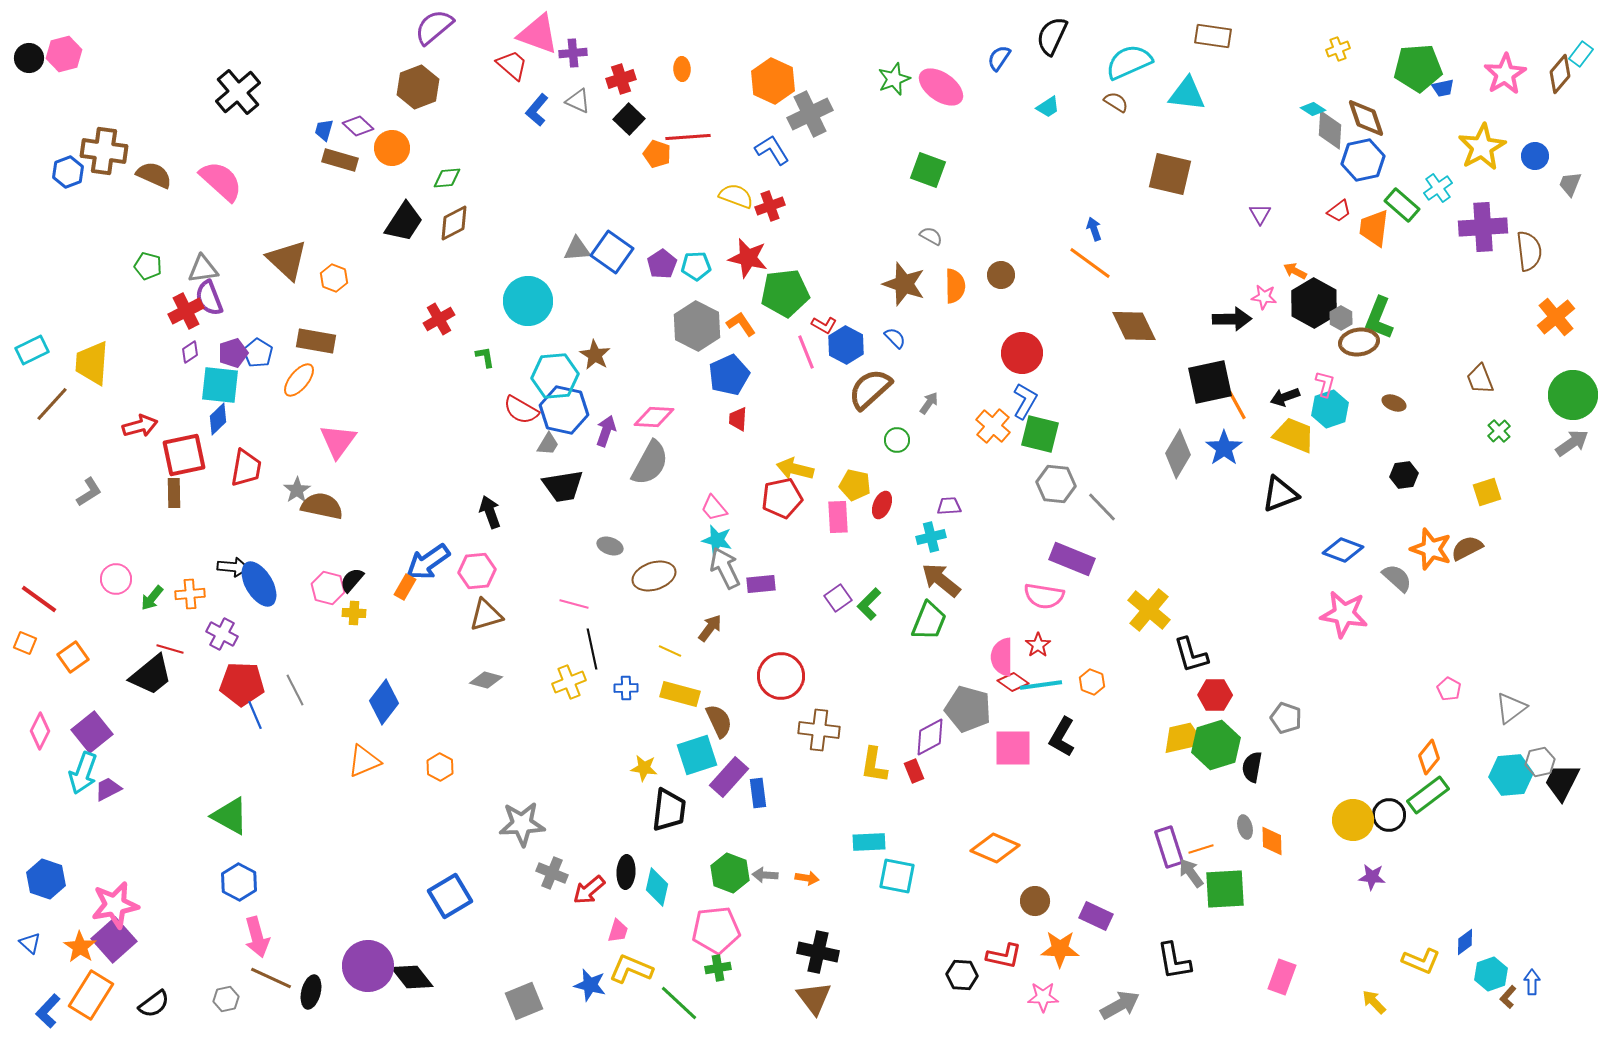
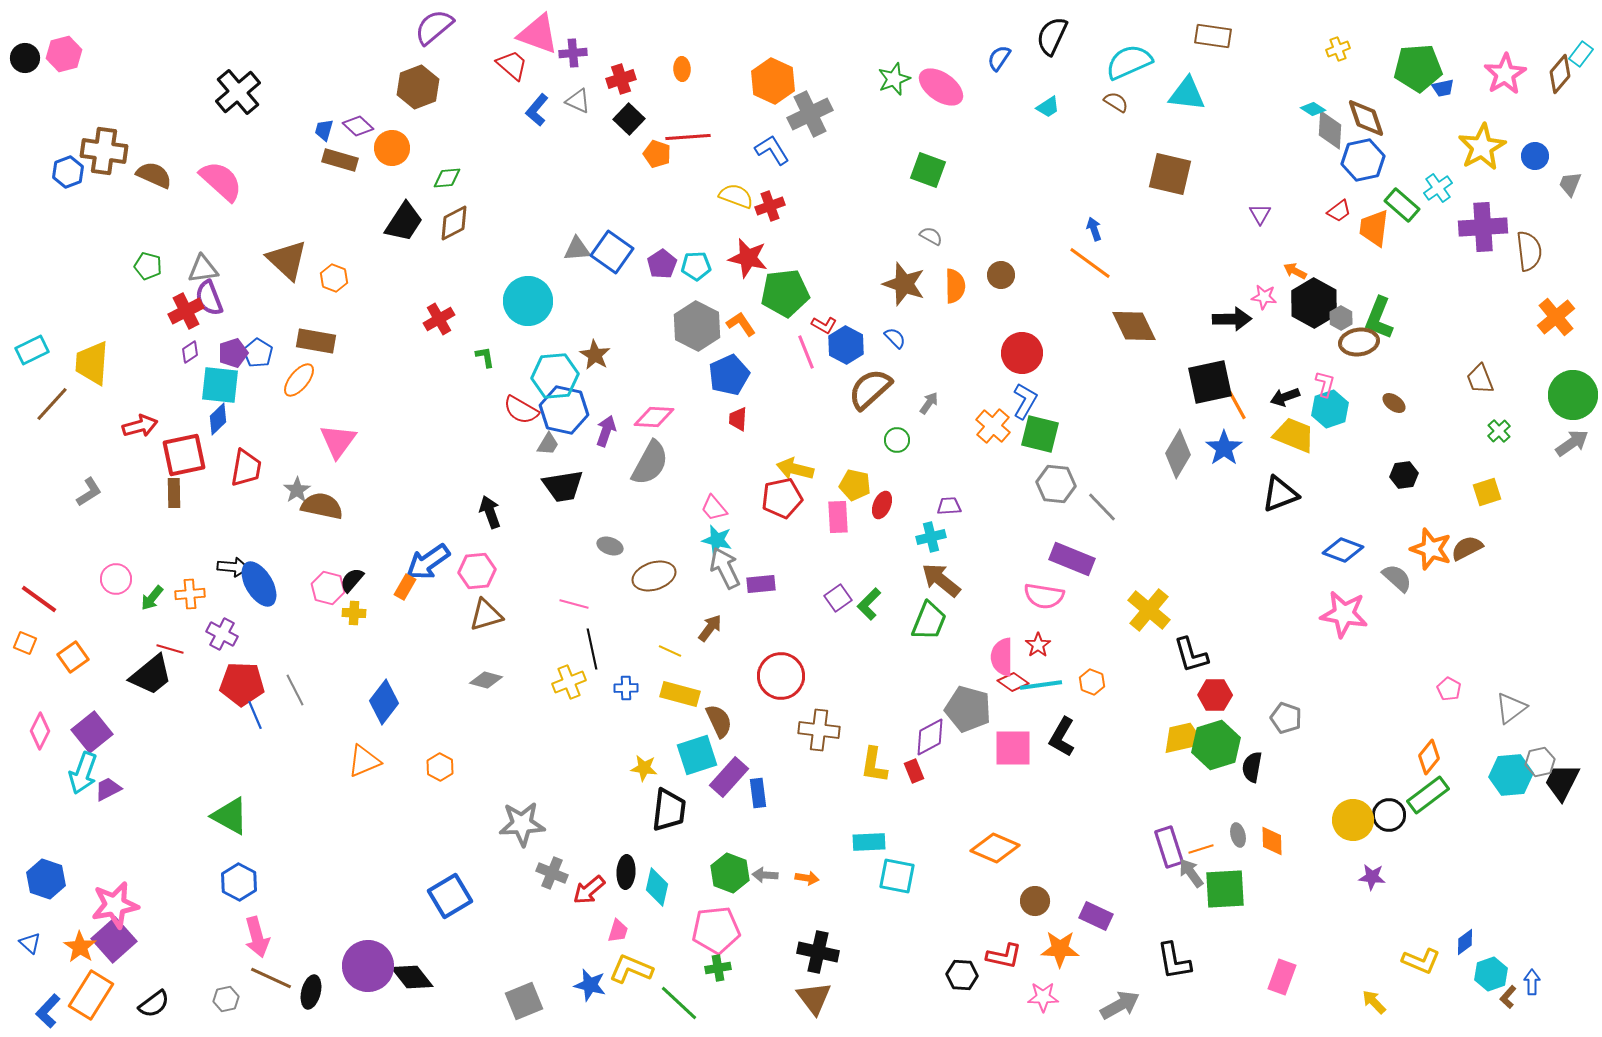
black circle at (29, 58): moved 4 px left
brown ellipse at (1394, 403): rotated 15 degrees clockwise
gray ellipse at (1245, 827): moved 7 px left, 8 px down
